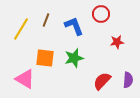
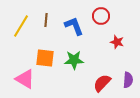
red circle: moved 2 px down
brown line: rotated 16 degrees counterclockwise
yellow line: moved 3 px up
red star: rotated 24 degrees clockwise
green star: moved 2 px down; rotated 12 degrees clockwise
red semicircle: moved 2 px down
